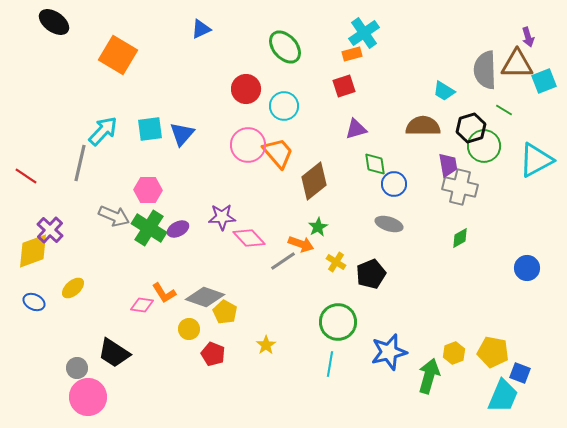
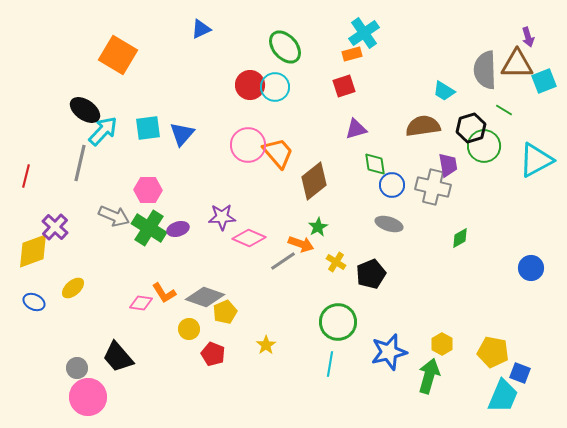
black ellipse at (54, 22): moved 31 px right, 88 px down
red circle at (246, 89): moved 4 px right, 4 px up
cyan circle at (284, 106): moved 9 px left, 19 px up
brown semicircle at (423, 126): rotated 8 degrees counterclockwise
cyan square at (150, 129): moved 2 px left, 1 px up
red line at (26, 176): rotated 70 degrees clockwise
blue circle at (394, 184): moved 2 px left, 1 px down
gray cross at (460, 187): moved 27 px left
purple ellipse at (178, 229): rotated 10 degrees clockwise
purple cross at (50, 230): moved 5 px right, 3 px up
pink diamond at (249, 238): rotated 24 degrees counterclockwise
blue circle at (527, 268): moved 4 px right
pink diamond at (142, 305): moved 1 px left, 2 px up
yellow pentagon at (225, 312): rotated 20 degrees clockwise
black trapezoid at (114, 353): moved 4 px right, 4 px down; rotated 16 degrees clockwise
yellow hexagon at (454, 353): moved 12 px left, 9 px up; rotated 10 degrees counterclockwise
